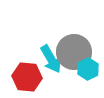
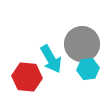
gray circle: moved 8 px right, 8 px up
cyan hexagon: rotated 20 degrees clockwise
